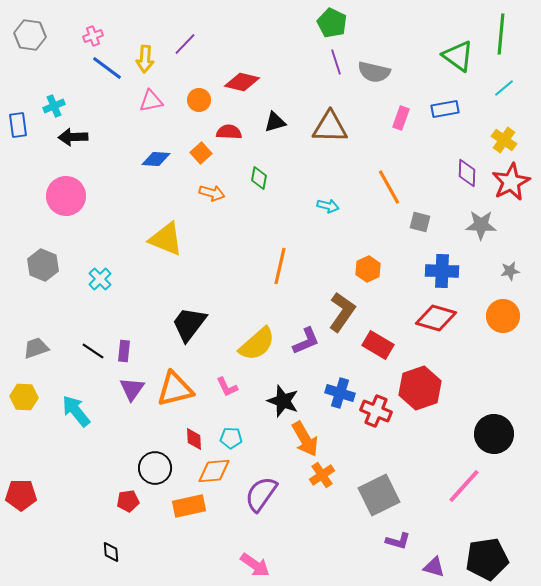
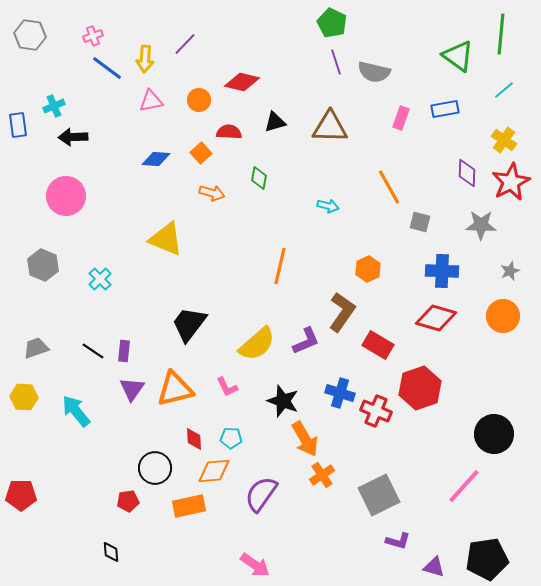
cyan line at (504, 88): moved 2 px down
gray star at (510, 271): rotated 12 degrees counterclockwise
